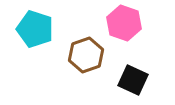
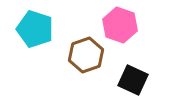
pink hexagon: moved 4 px left, 2 px down
